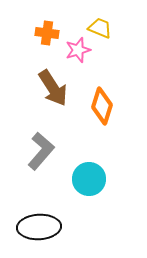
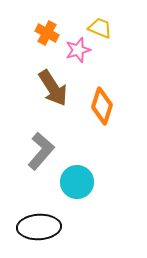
orange cross: rotated 20 degrees clockwise
cyan circle: moved 12 px left, 3 px down
